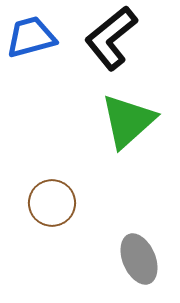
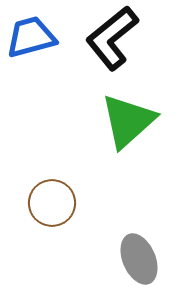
black L-shape: moved 1 px right
